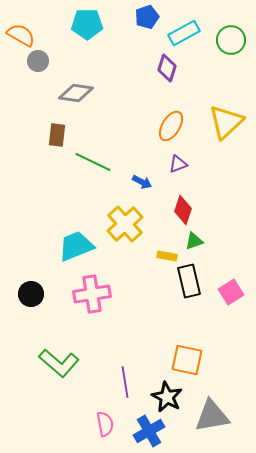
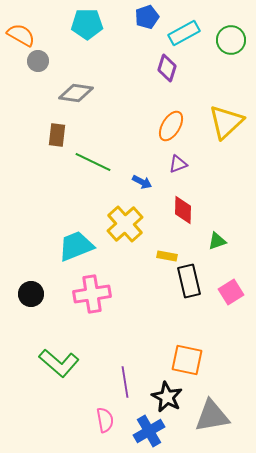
red diamond: rotated 16 degrees counterclockwise
green triangle: moved 23 px right
pink semicircle: moved 4 px up
